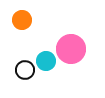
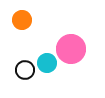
cyan circle: moved 1 px right, 2 px down
